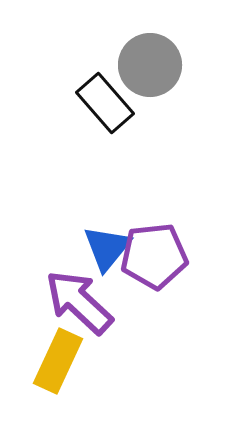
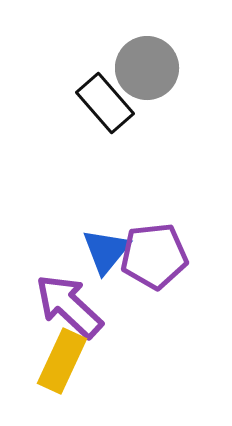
gray circle: moved 3 px left, 3 px down
blue triangle: moved 1 px left, 3 px down
purple arrow: moved 10 px left, 4 px down
yellow rectangle: moved 4 px right
